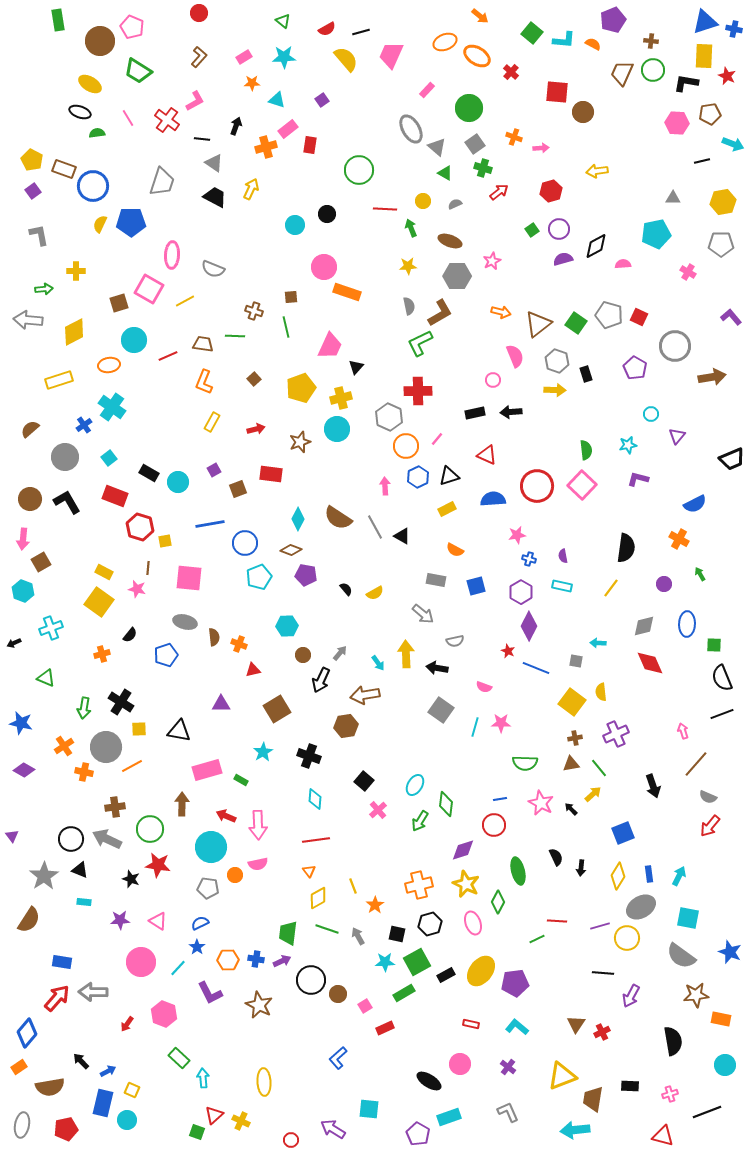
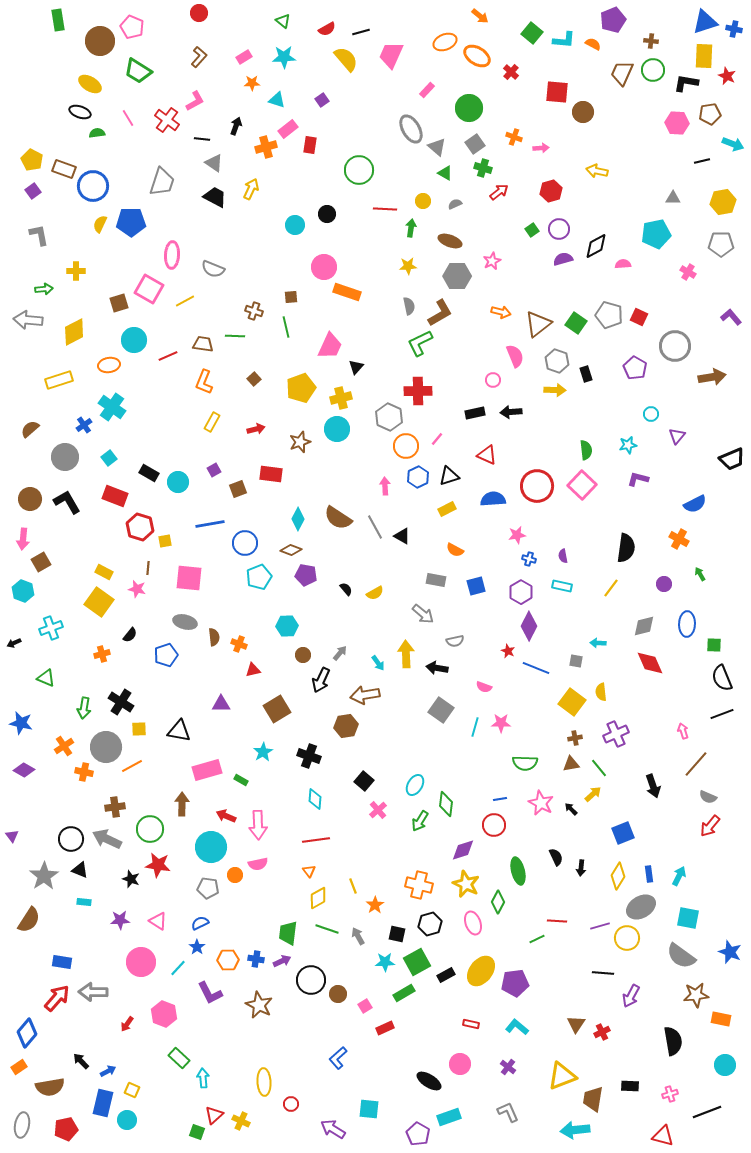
yellow arrow at (597, 171): rotated 20 degrees clockwise
green arrow at (411, 228): rotated 30 degrees clockwise
orange cross at (419, 885): rotated 28 degrees clockwise
red circle at (291, 1140): moved 36 px up
